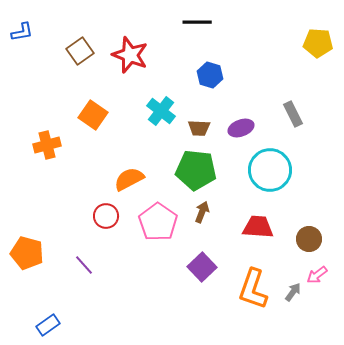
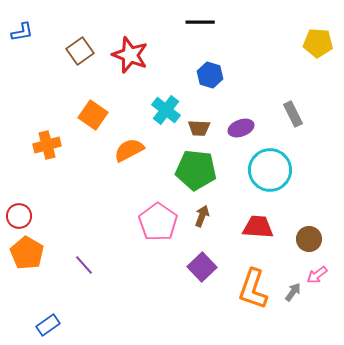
black line: moved 3 px right
cyan cross: moved 5 px right, 1 px up
orange semicircle: moved 29 px up
brown arrow: moved 4 px down
red circle: moved 87 px left
orange pentagon: rotated 16 degrees clockwise
